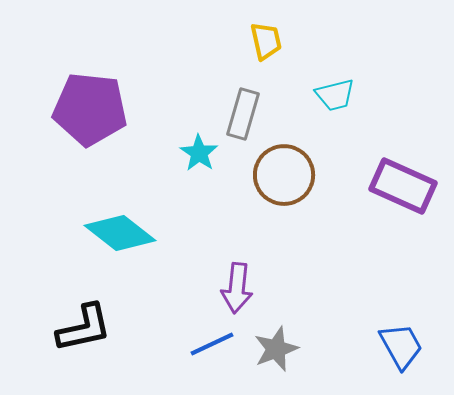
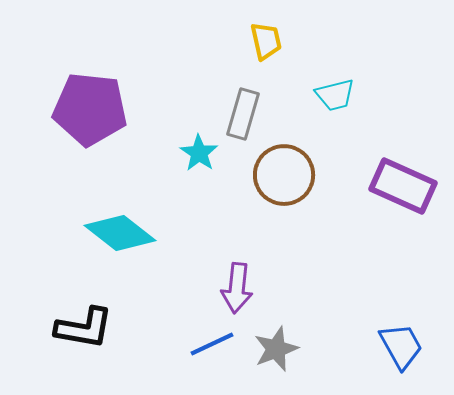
black L-shape: rotated 22 degrees clockwise
